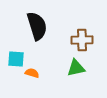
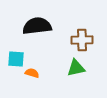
black semicircle: rotated 80 degrees counterclockwise
